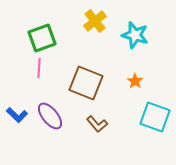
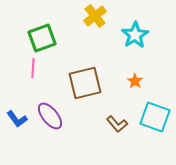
yellow cross: moved 5 px up
cyan star: rotated 24 degrees clockwise
pink line: moved 6 px left
brown square: moved 1 px left; rotated 36 degrees counterclockwise
blue L-shape: moved 4 px down; rotated 10 degrees clockwise
brown L-shape: moved 20 px right
